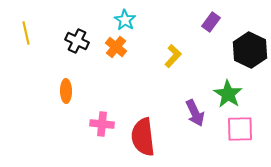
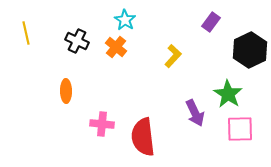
black hexagon: rotated 8 degrees clockwise
